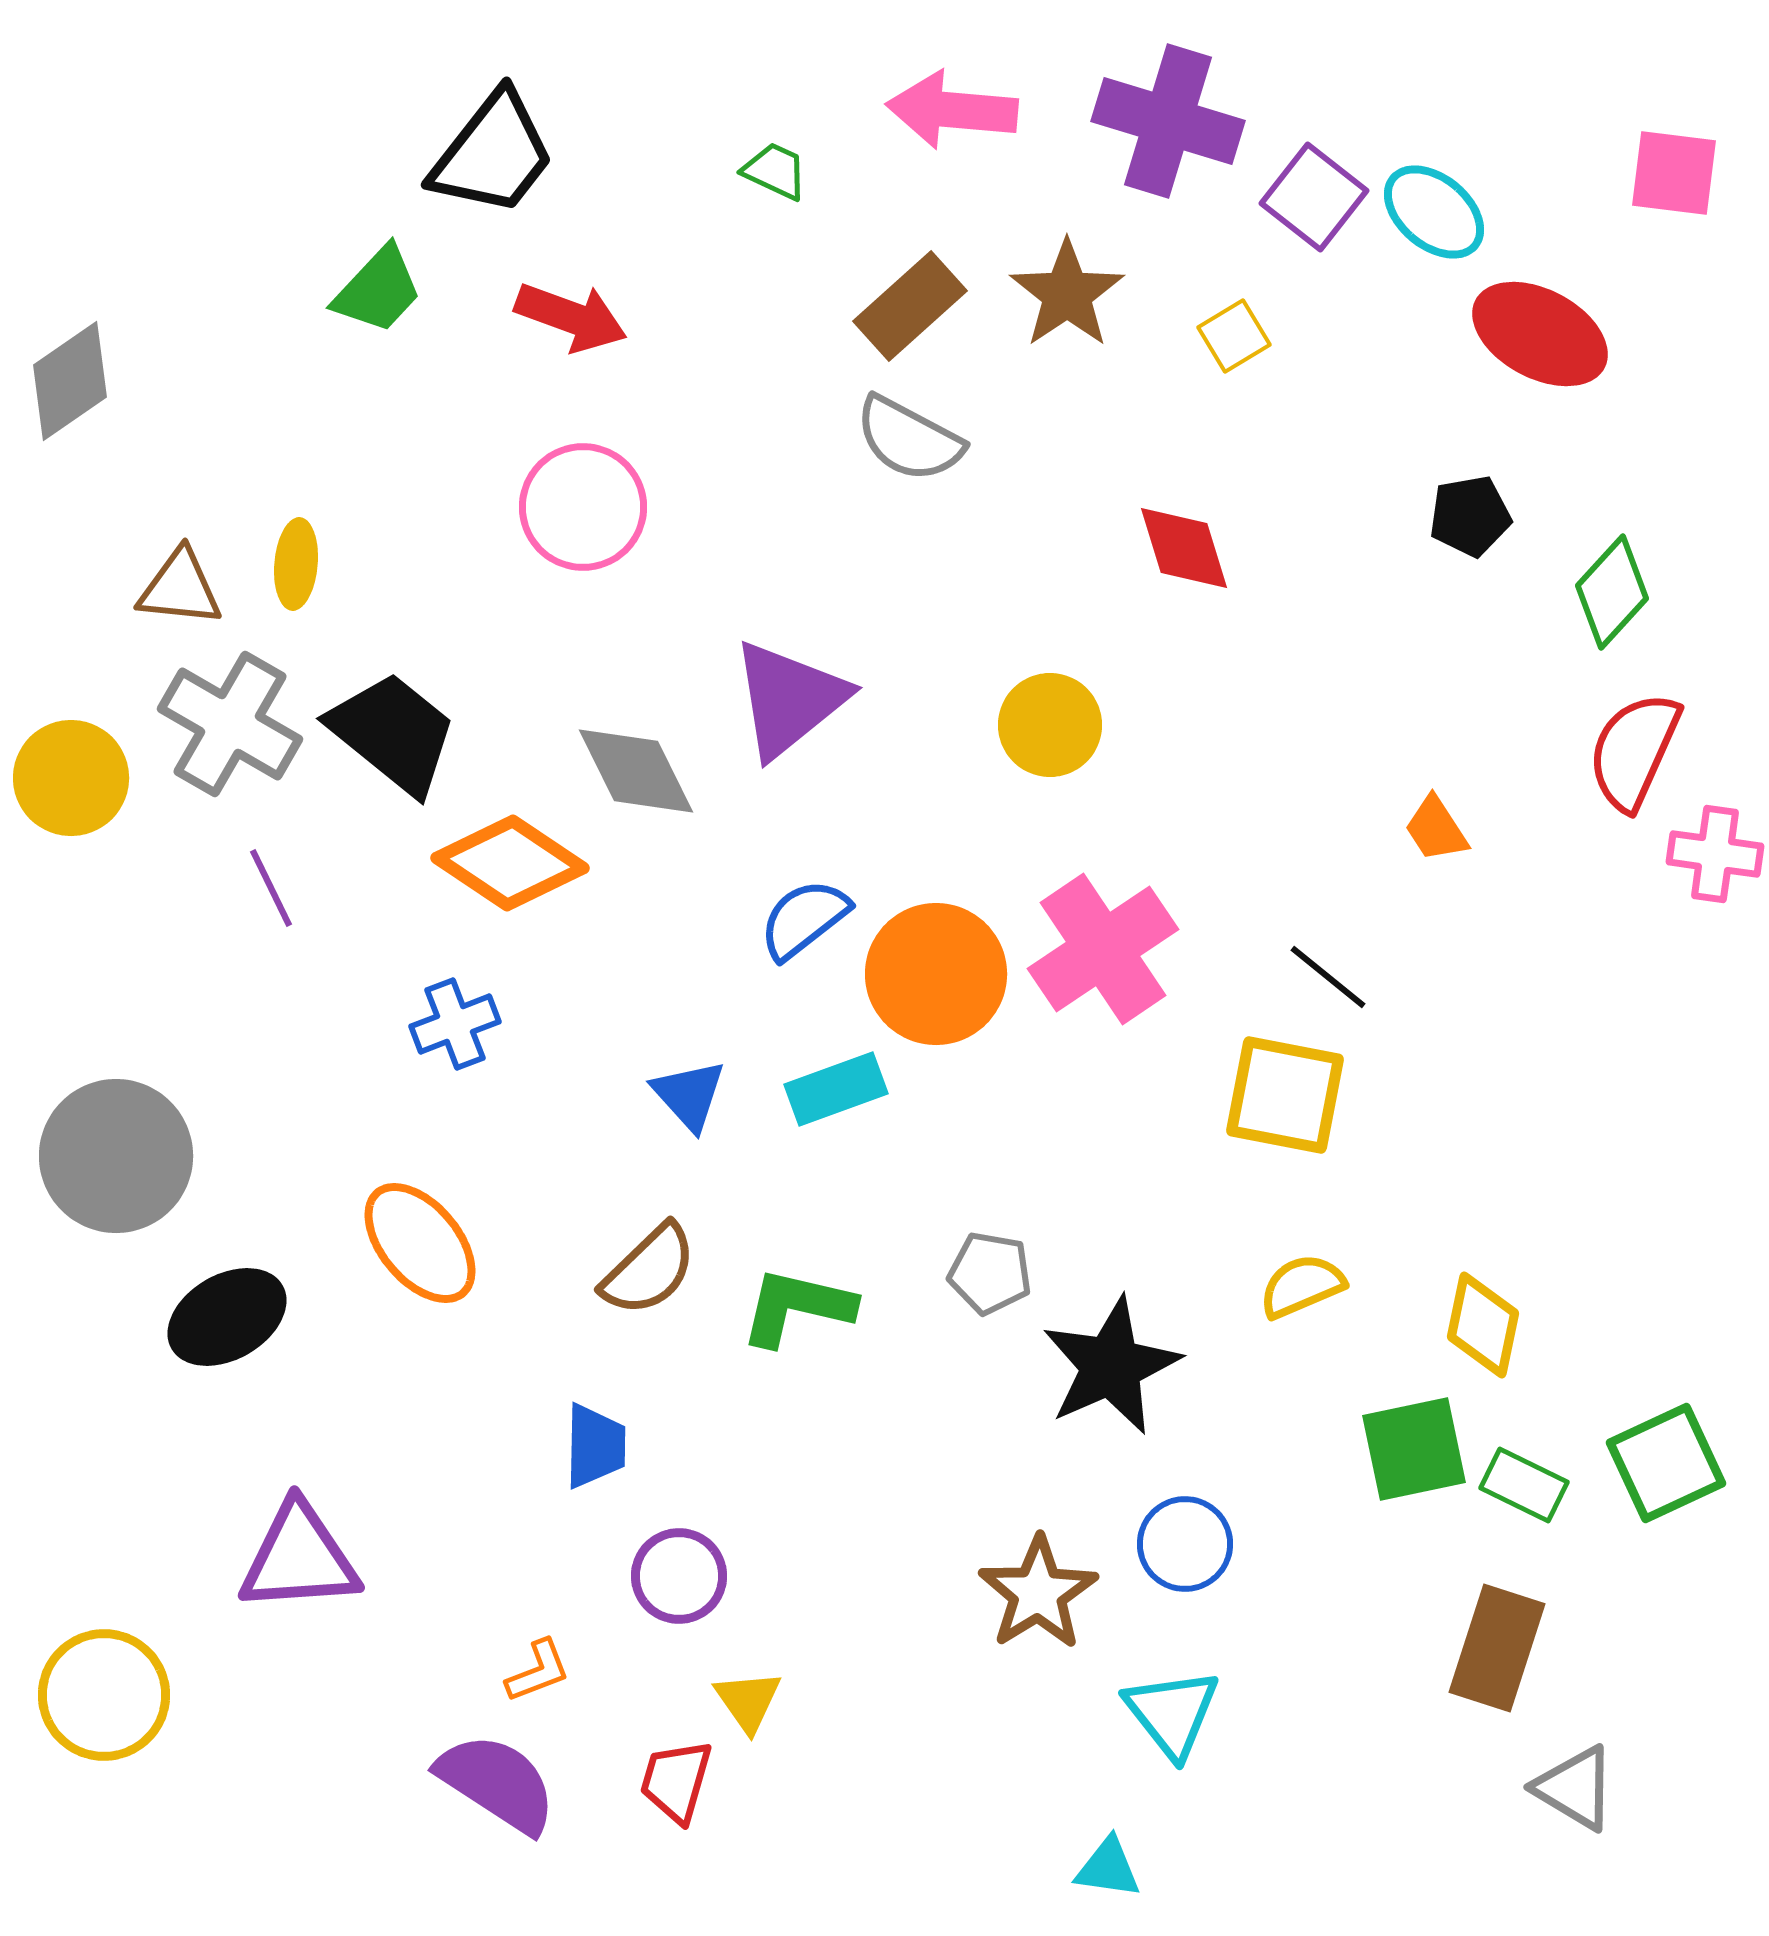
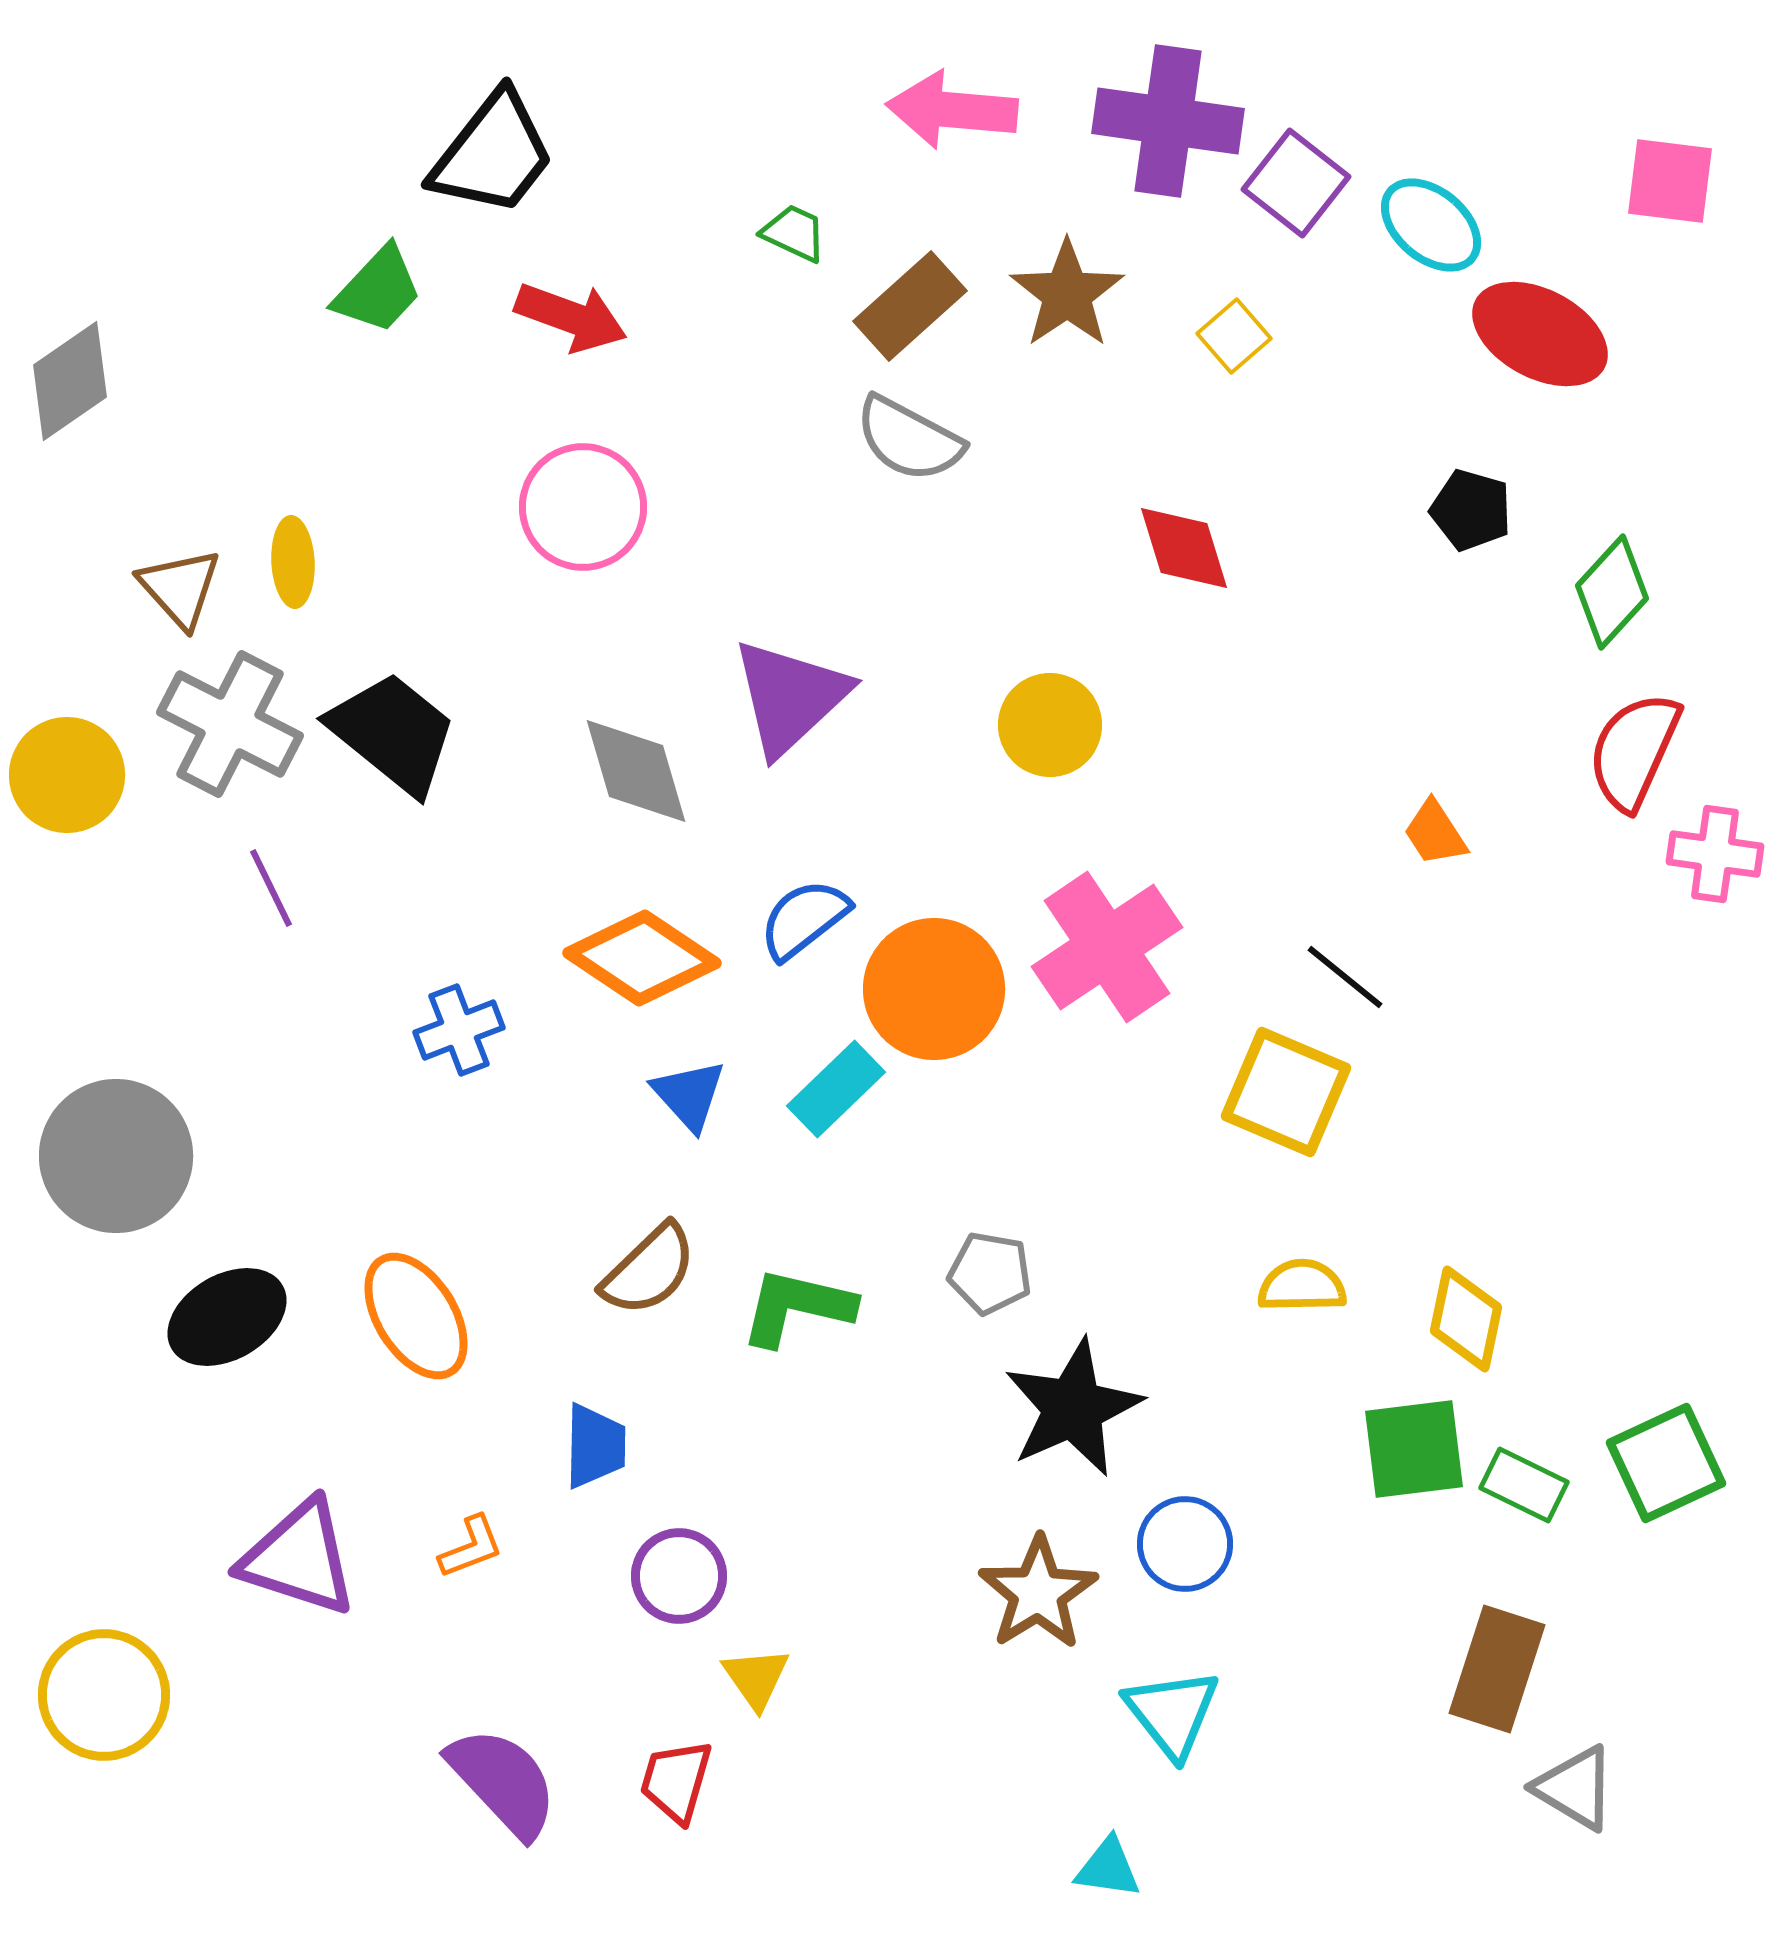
purple cross at (1168, 121): rotated 9 degrees counterclockwise
green trapezoid at (775, 171): moved 19 px right, 62 px down
pink square at (1674, 173): moved 4 px left, 8 px down
purple square at (1314, 197): moved 18 px left, 14 px up
cyan ellipse at (1434, 212): moved 3 px left, 13 px down
yellow square at (1234, 336): rotated 10 degrees counterclockwise
black pentagon at (1470, 516): moved 1 px right, 6 px up; rotated 26 degrees clockwise
yellow ellipse at (296, 564): moved 3 px left, 2 px up; rotated 8 degrees counterclockwise
brown triangle at (180, 588): rotated 42 degrees clockwise
purple triangle at (789, 699): moved 1 px right, 2 px up; rotated 4 degrees counterclockwise
gray cross at (230, 724): rotated 3 degrees counterclockwise
gray diamond at (636, 771): rotated 10 degrees clockwise
yellow circle at (71, 778): moved 4 px left, 3 px up
orange trapezoid at (1436, 829): moved 1 px left, 4 px down
orange diamond at (510, 863): moved 132 px right, 95 px down
pink cross at (1103, 949): moved 4 px right, 2 px up
orange circle at (936, 974): moved 2 px left, 15 px down
black line at (1328, 977): moved 17 px right
blue cross at (455, 1024): moved 4 px right, 6 px down
cyan rectangle at (836, 1089): rotated 24 degrees counterclockwise
yellow square at (1285, 1095): moved 1 px right, 3 px up; rotated 12 degrees clockwise
orange ellipse at (420, 1243): moved 4 px left, 73 px down; rotated 8 degrees clockwise
yellow semicircle at (1302, 1286): rotated 22 degrees clockwise
yellow diamond at (1483, 1325): moved 17 px left, 6 px up
black star at (1111, 1366): moved 38 px left, 42 px down
green square at (1414, 1449): rotated 5 degrees clockwise
purple triangle at (299, 1558): rotated 22 degrees clockwise
brown rectangle at (1497, 1648): moved 21 px down
orange L-shape at (538, 1671): moved 67 px left, 124 px up
yellow triangle at (748, 1701): moved 8 px right, 23 px up
purple semicircle at (497, 1783): moved 6 px right, 1 px up; rotated 14 degrees clockwise
